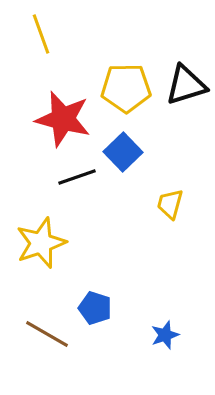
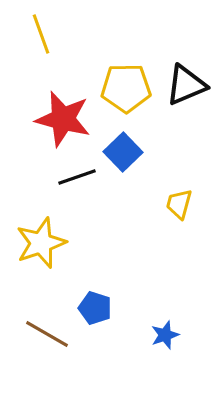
black triangle: rotated 6 degrees counterclockwise
yellow trapezoid: moved 9 px right
